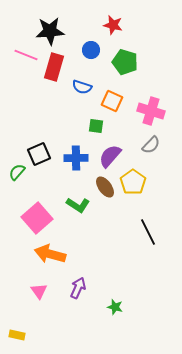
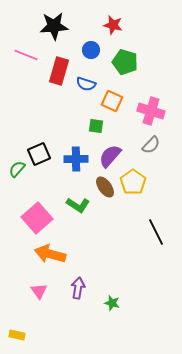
black star: moved 4 px right, 5 px up
red rectangle: moved 5 px right, 4 px down
blue semicircle: moved 4 px right, 3 px up
blue cross: moved 1 px down
green semicircle: moved 3 px up
black line: moved 8 px right
purple arrow: rotated 15 degrees counterclockwise
green star: moved 3 px left, 4 px up
